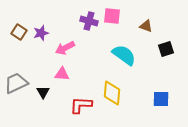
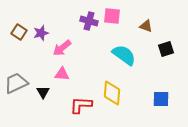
pink arrow: moved 3 px left; rotated 12 degrees counterclockwise
